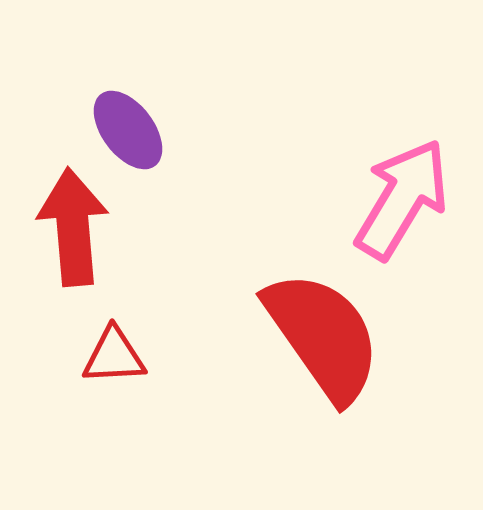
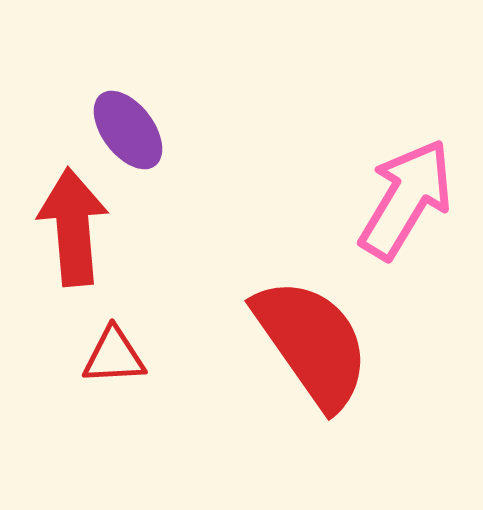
pink arrow: moved 4 px right
red semicircle: moved 11 px left, 7 px down
